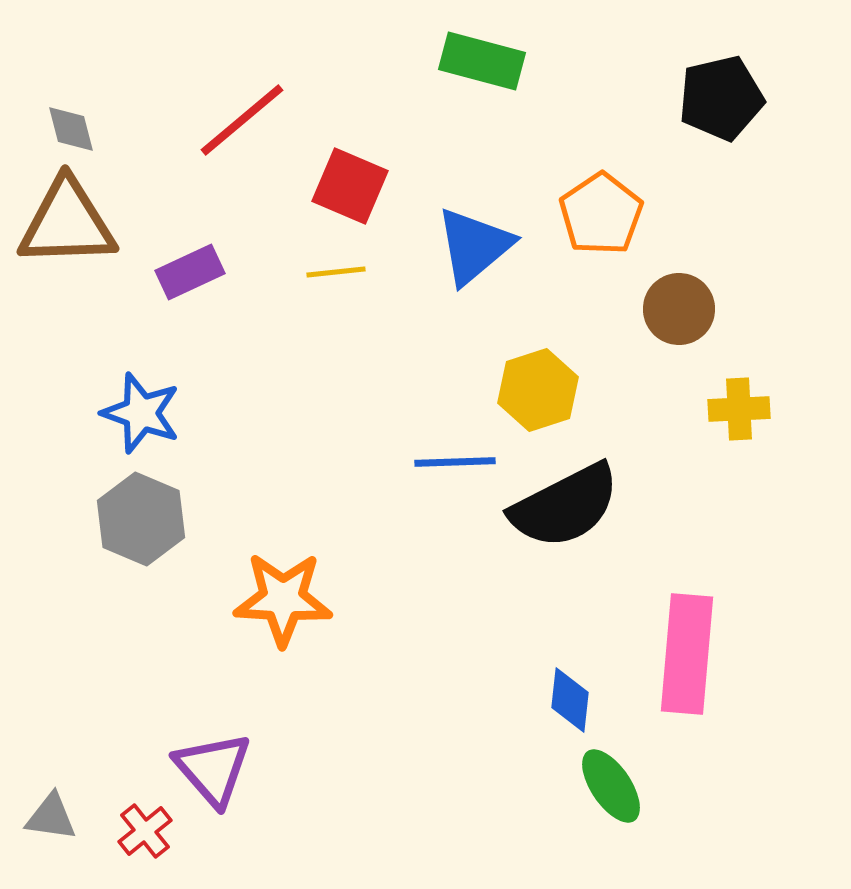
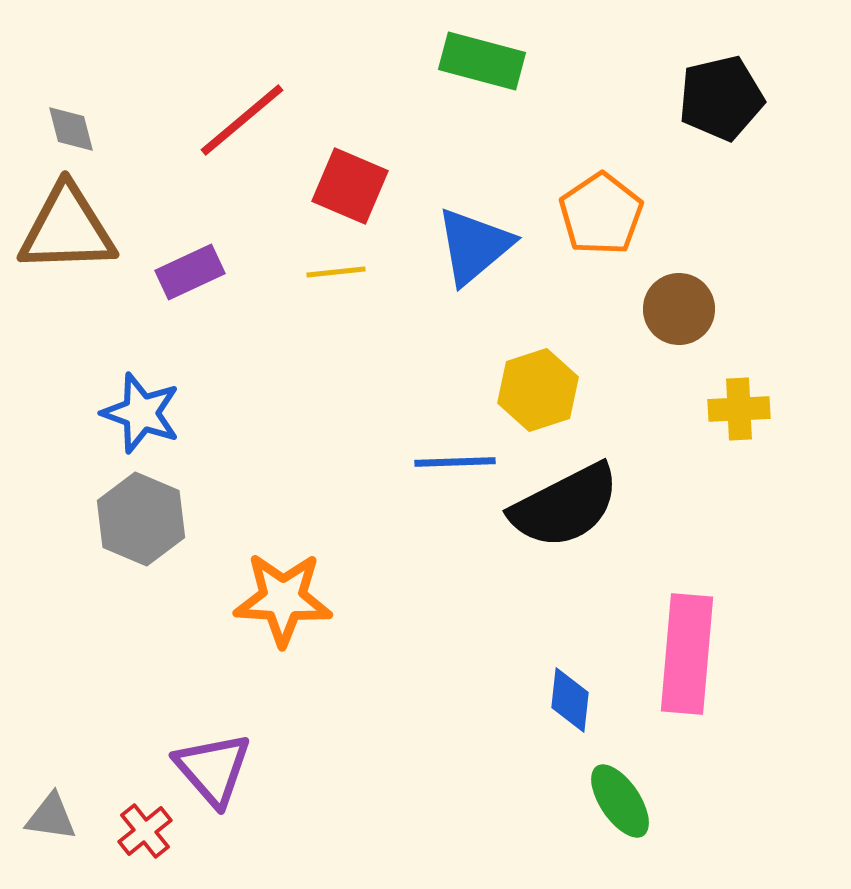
brown triangle: moved 6 px down
green ellipse: moved 9 px right, 15 px down
